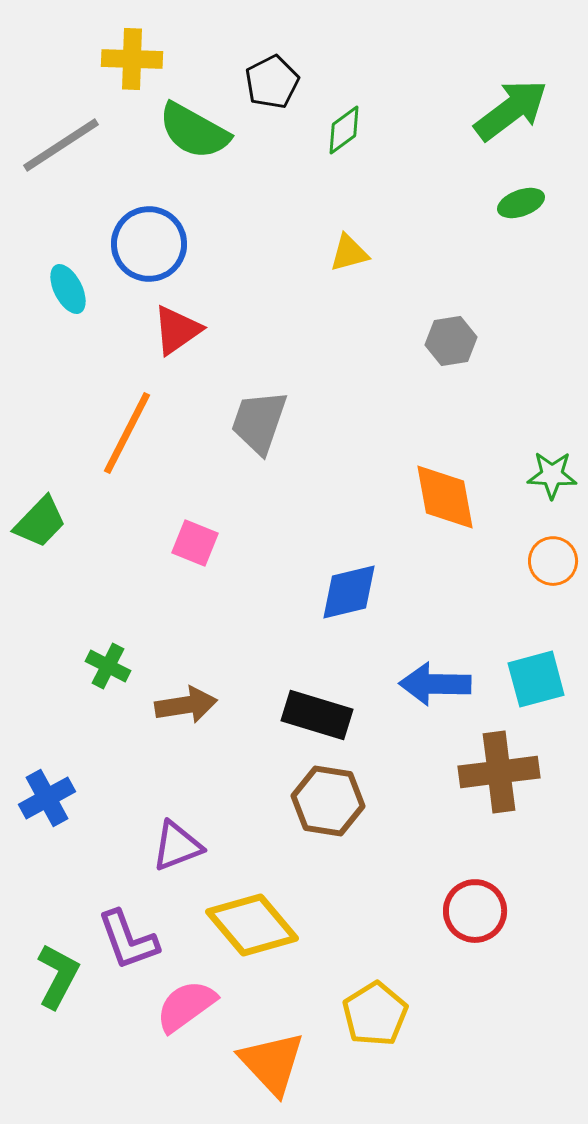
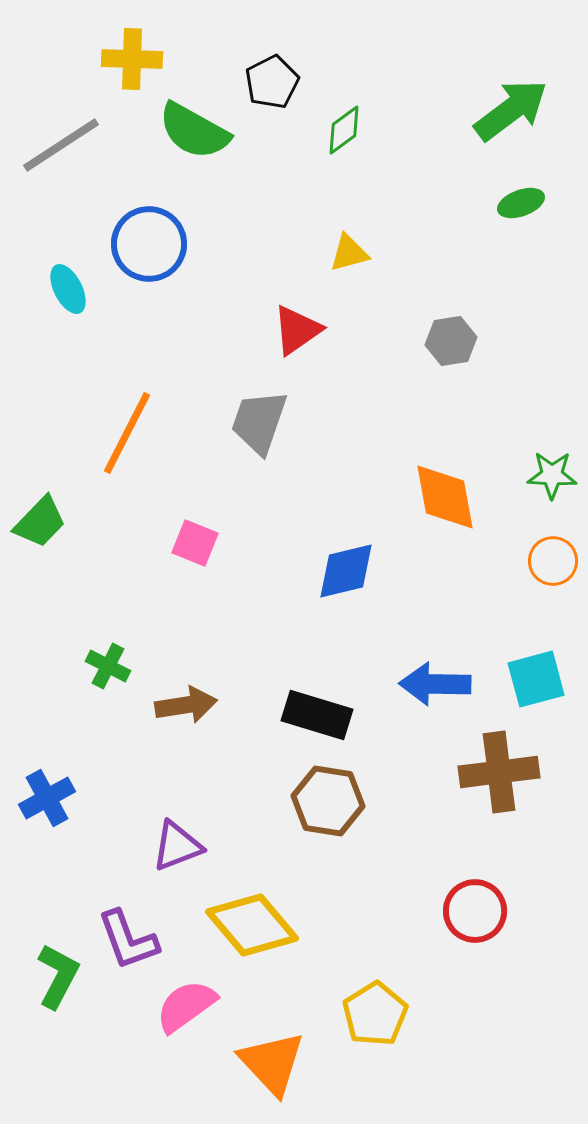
red triangle: moved 120 px right
blue diamond: moved 3 px left, 21 px up
